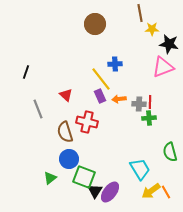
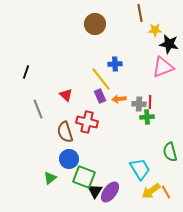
yellow star: moved 3 px right, 1 px down
green cross: moved 2 px left, 1 px up
